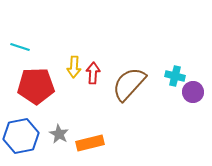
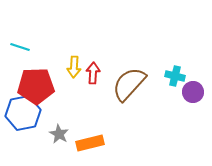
blue hexagon: moved 2 px right, 23 px up
